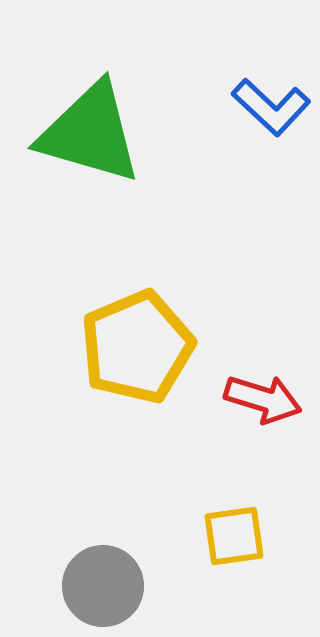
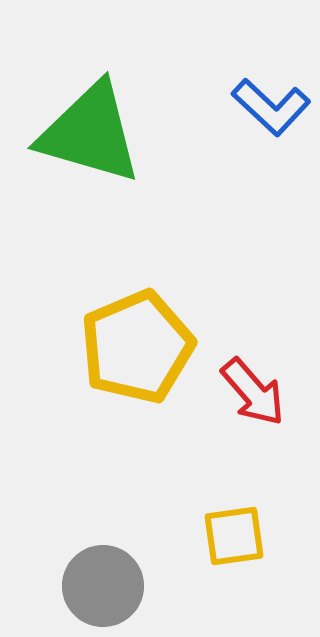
red arrow: moved 10 px left, 7 px up; rotated 32 degrees clockwise
